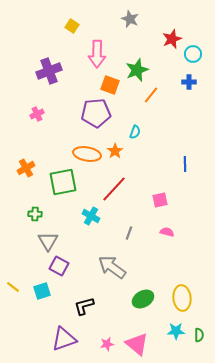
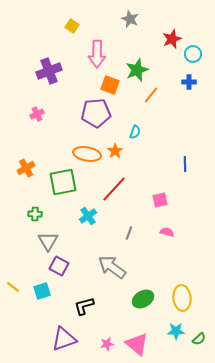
cyan cross: moved 3 px left; rotated 24 degrees clockwise
green semicircle: moved 4 px down; rotated 48 degrees clockwise
